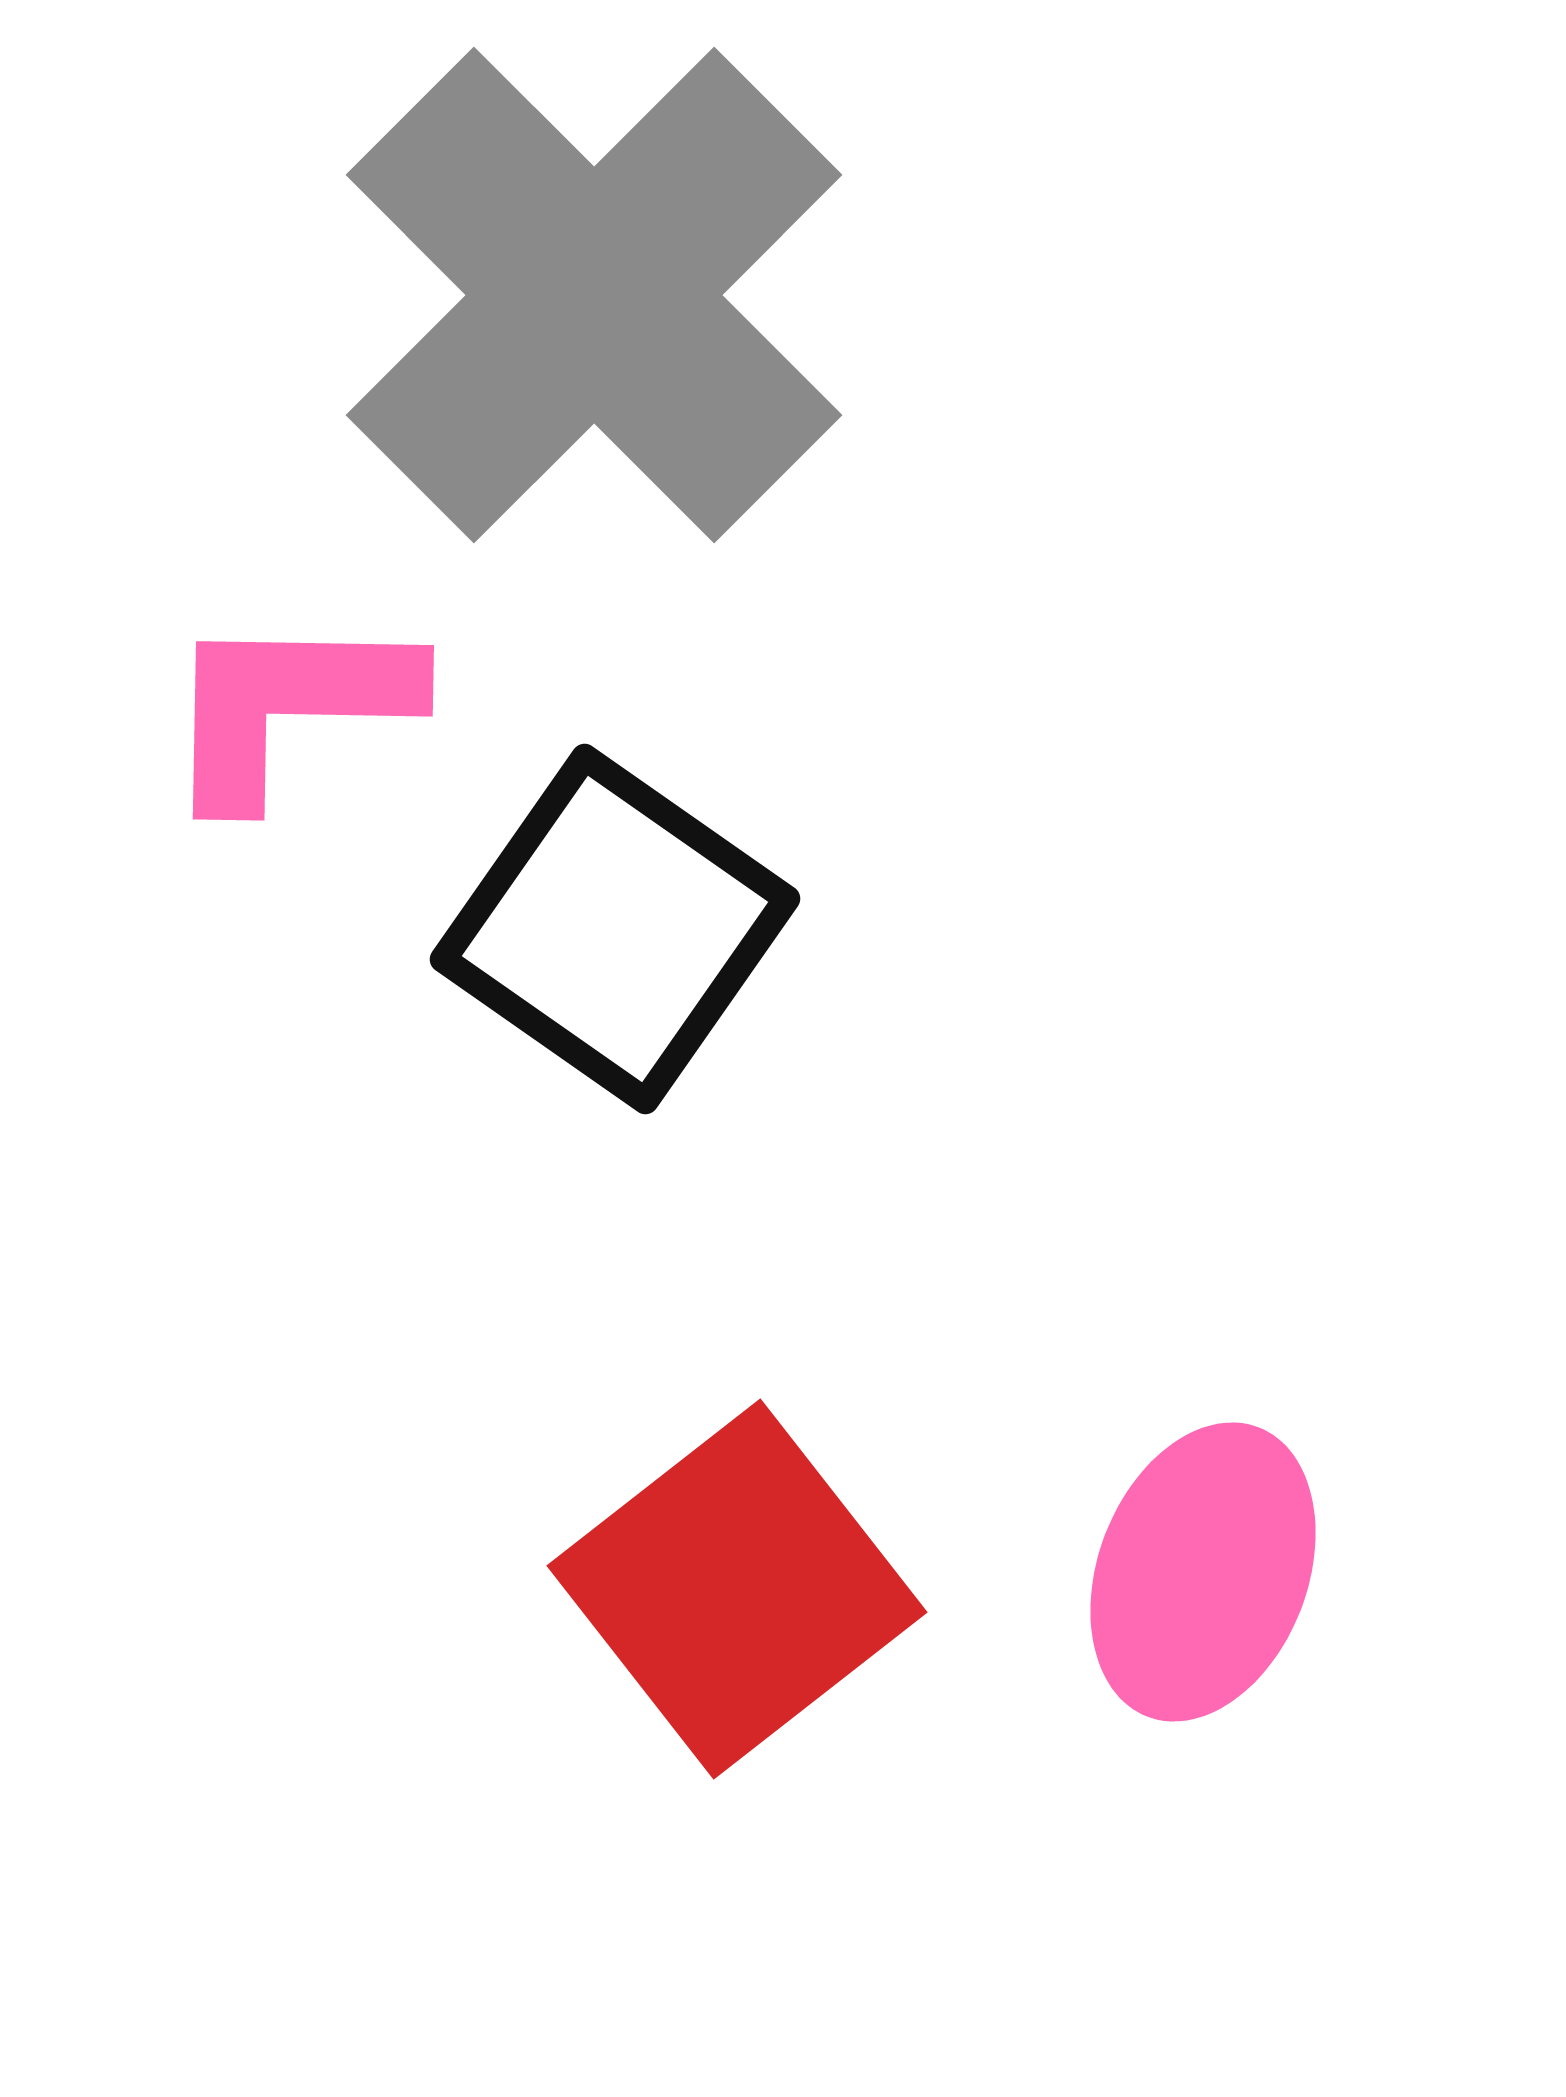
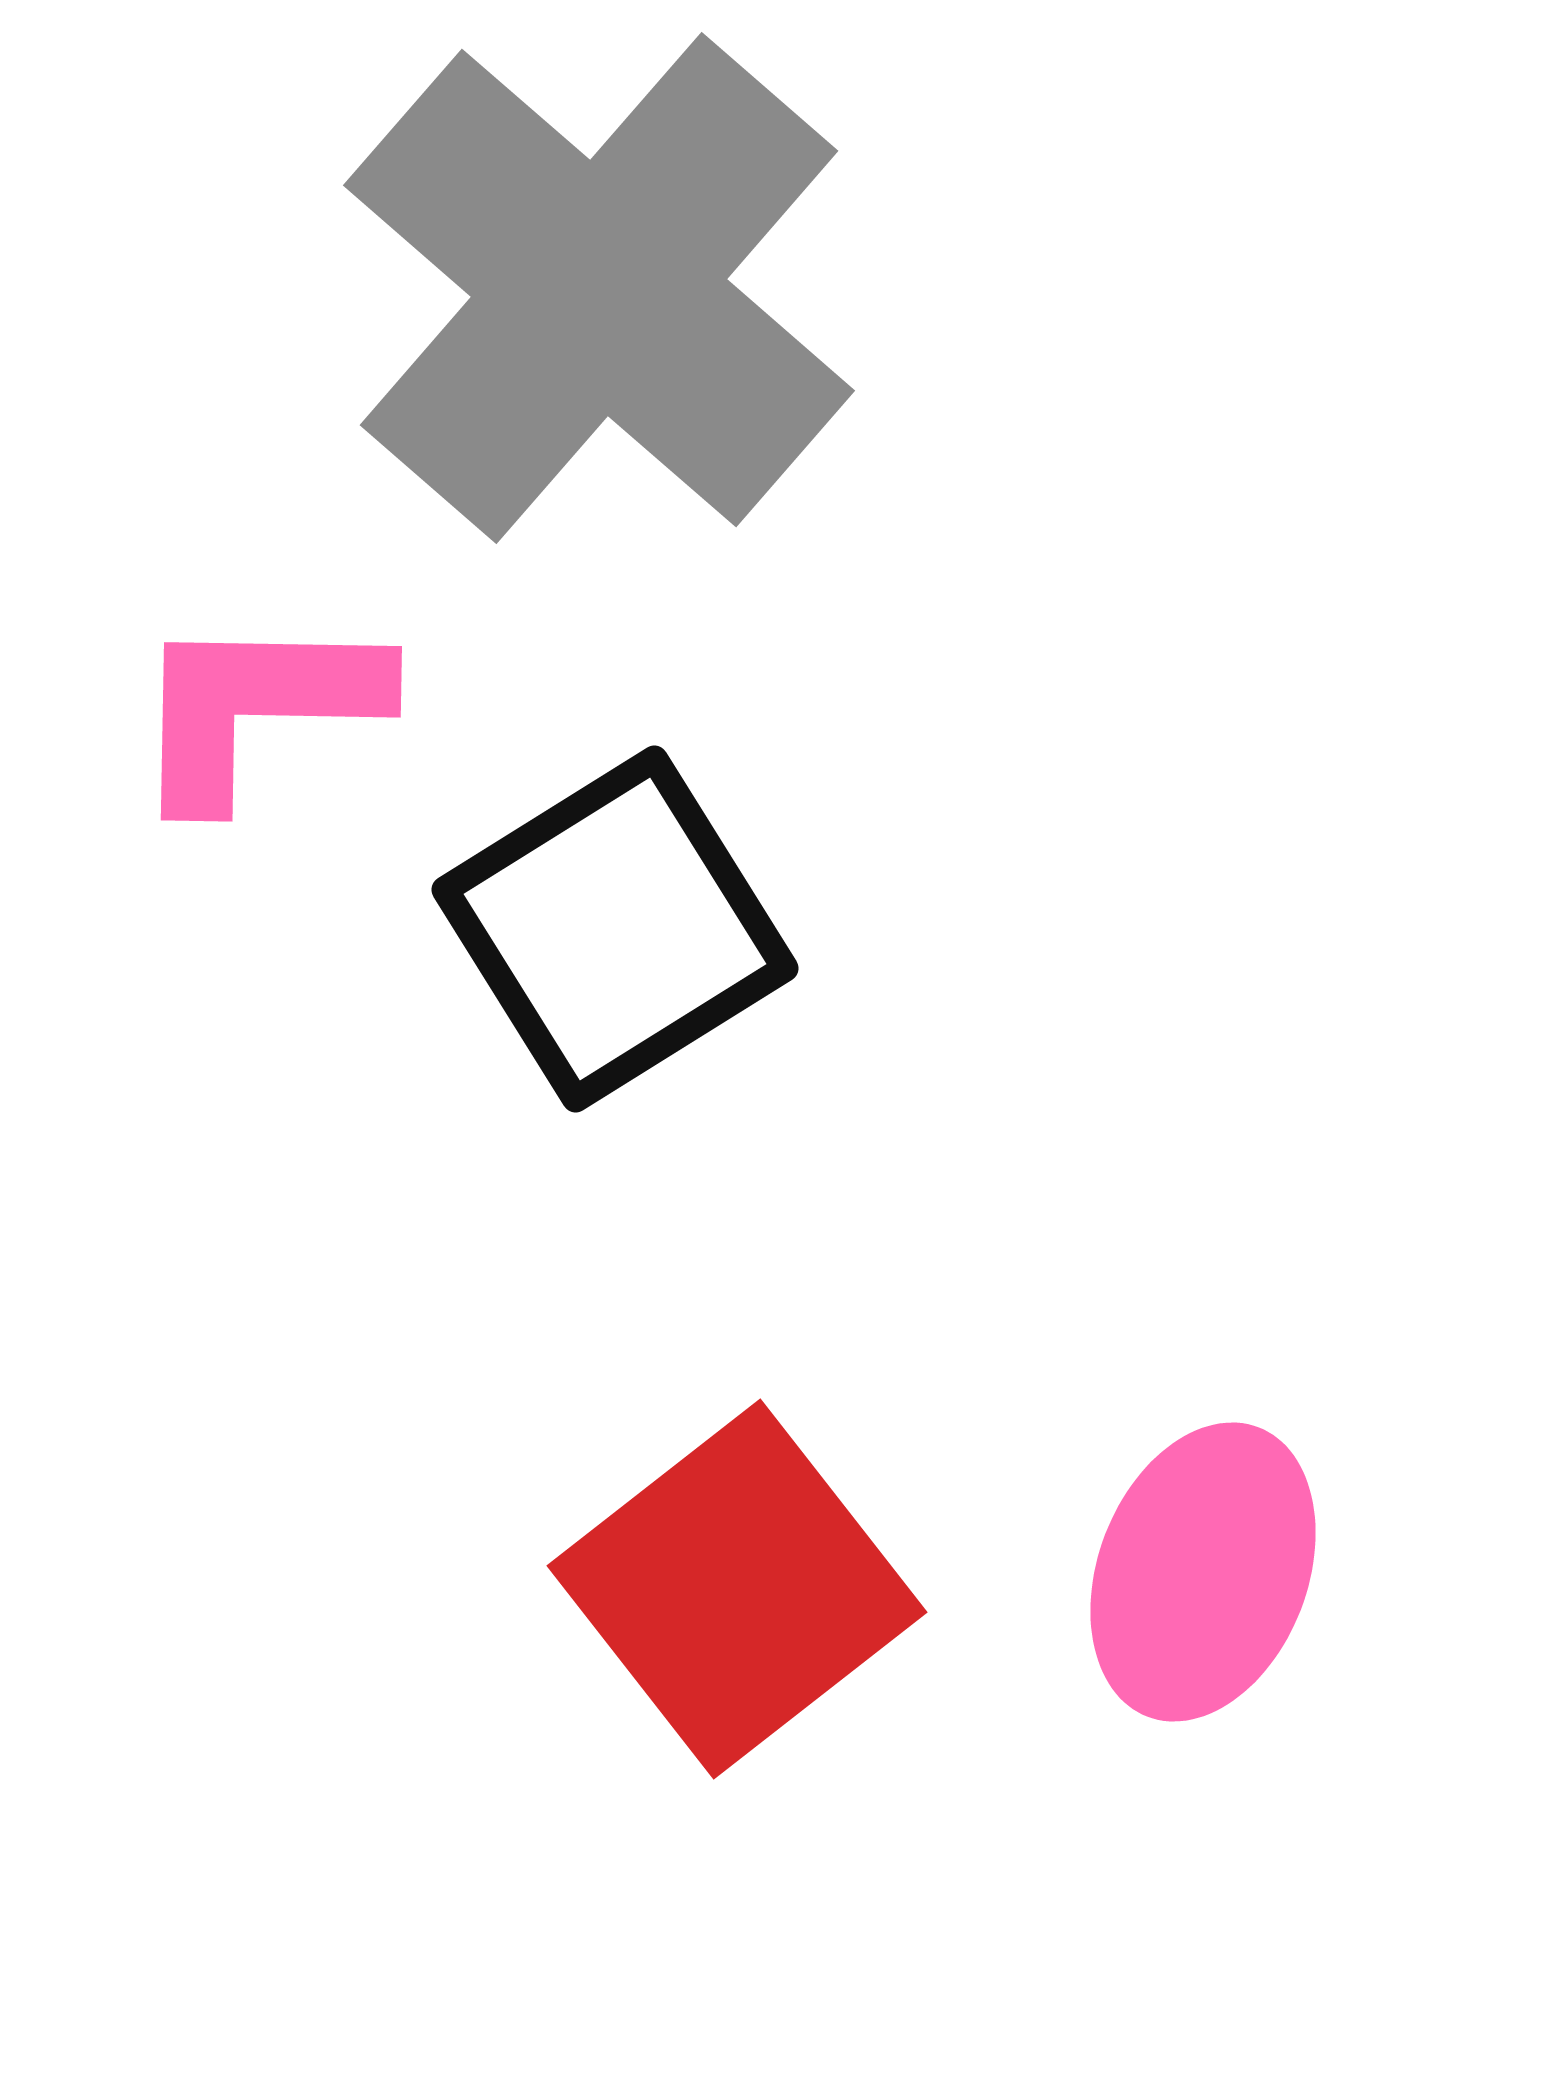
gray cross: moved 5 px right, 7 px up; rotated 4 degrees counterclockwise
pink L-shape: moved 32 px left, 1 px down
black square: rotated 23 degrees clockwise
